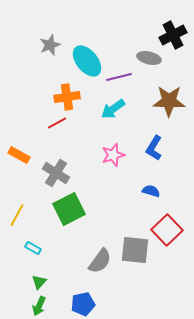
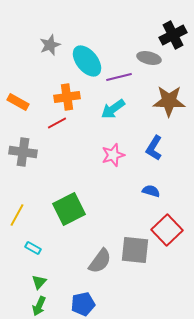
orange rectangle: moved 1 px left, 53 px up
gray cross: moved 33 px left, 21 px up; rotated 24 degrees counterclockwise
